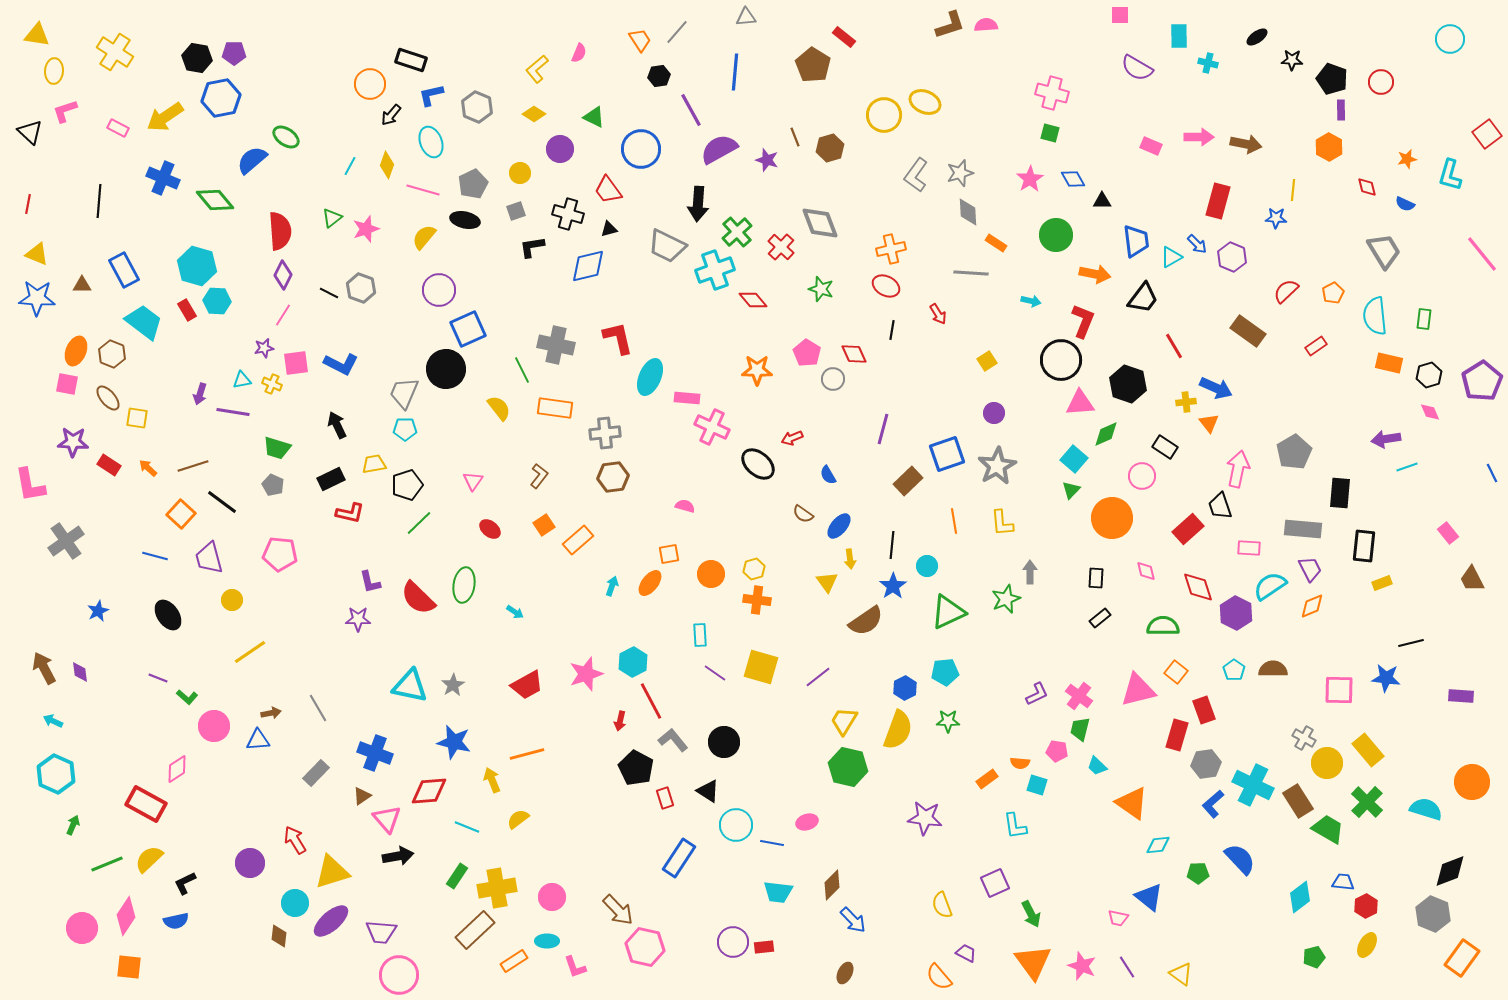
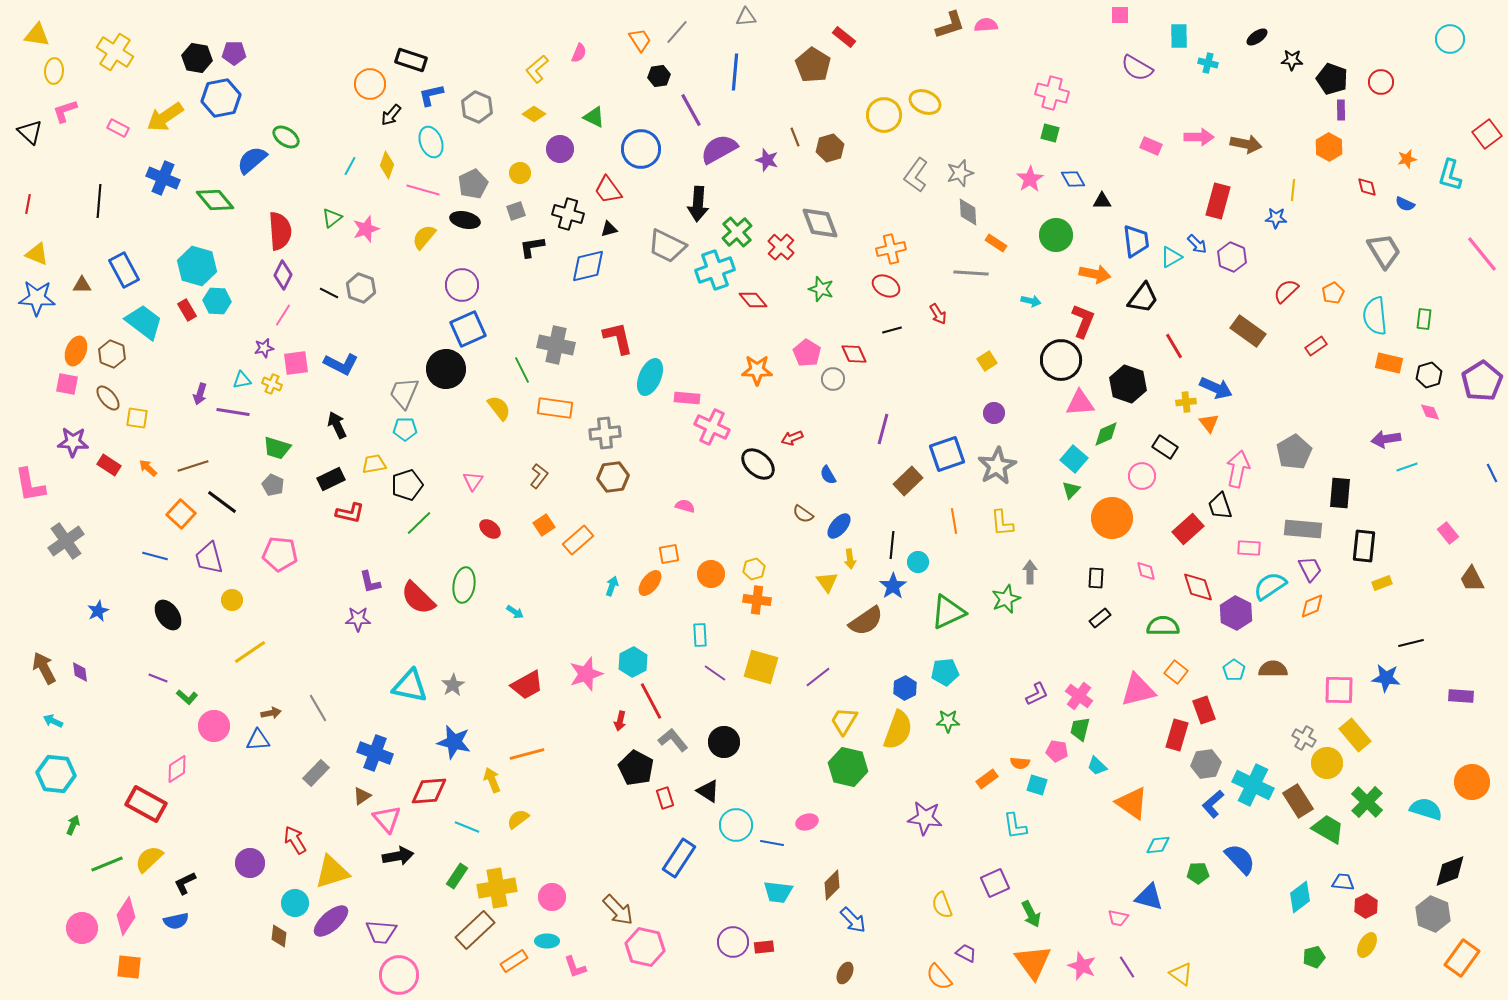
purple circle at (439, 290): moved 23 px right, 5 px up
black line at (892, 330): rotated 66 degrees clockwise
cyan circle at (927, 566): moved 9 px left, 4 px up
yellow rectangle at (1368, 750): moved 13 px left, 15 px up
cyan hexagon at (56, 774): rotated 18 degrees counterclockwise
blue triangle at (1149, 897): rotated 24 degrees counterclockwise
